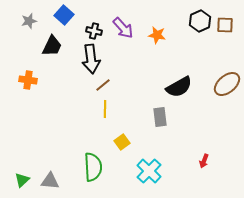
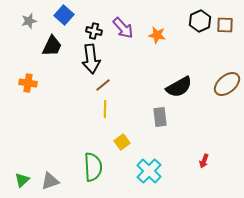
orange cross: moved 3 px down
gray triangle: rotated 24 degrees counterclockwise
